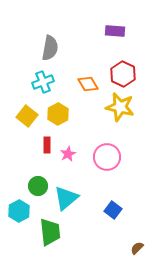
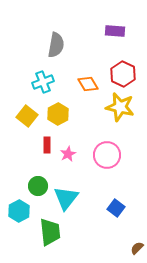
gray semicircle: moved 6 px right, 3 px up
pink circle: moved 2 px up
cyan triangle: rotated 12 degrees counterclockwise
blue square: moved 3 px right, 2 px up
